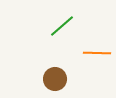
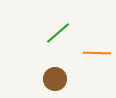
green line: moved 4 px left, 7 px down
